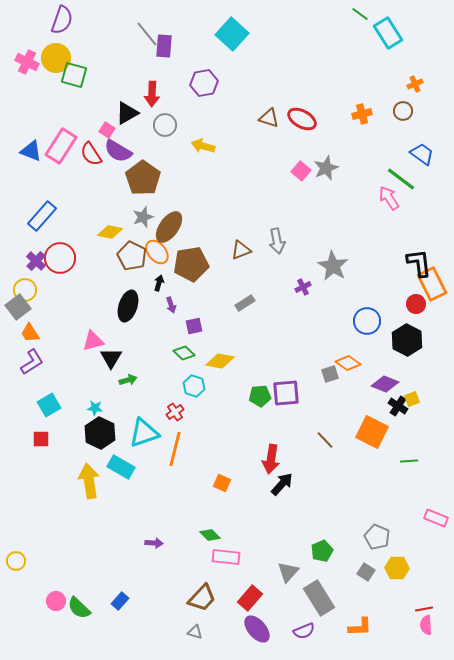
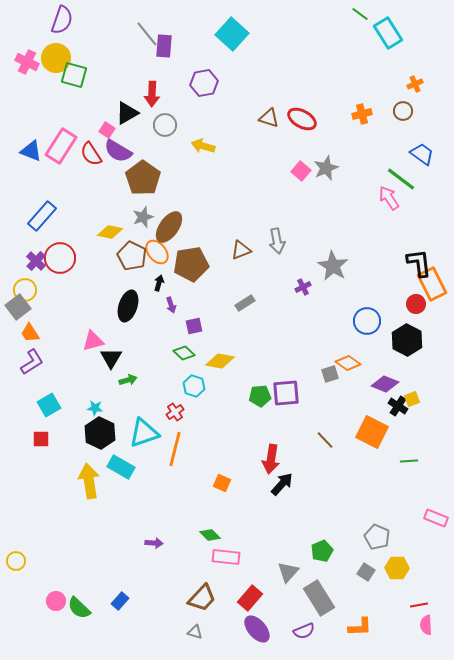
red line at (424, 609): moved 5 px left, 4 px up
